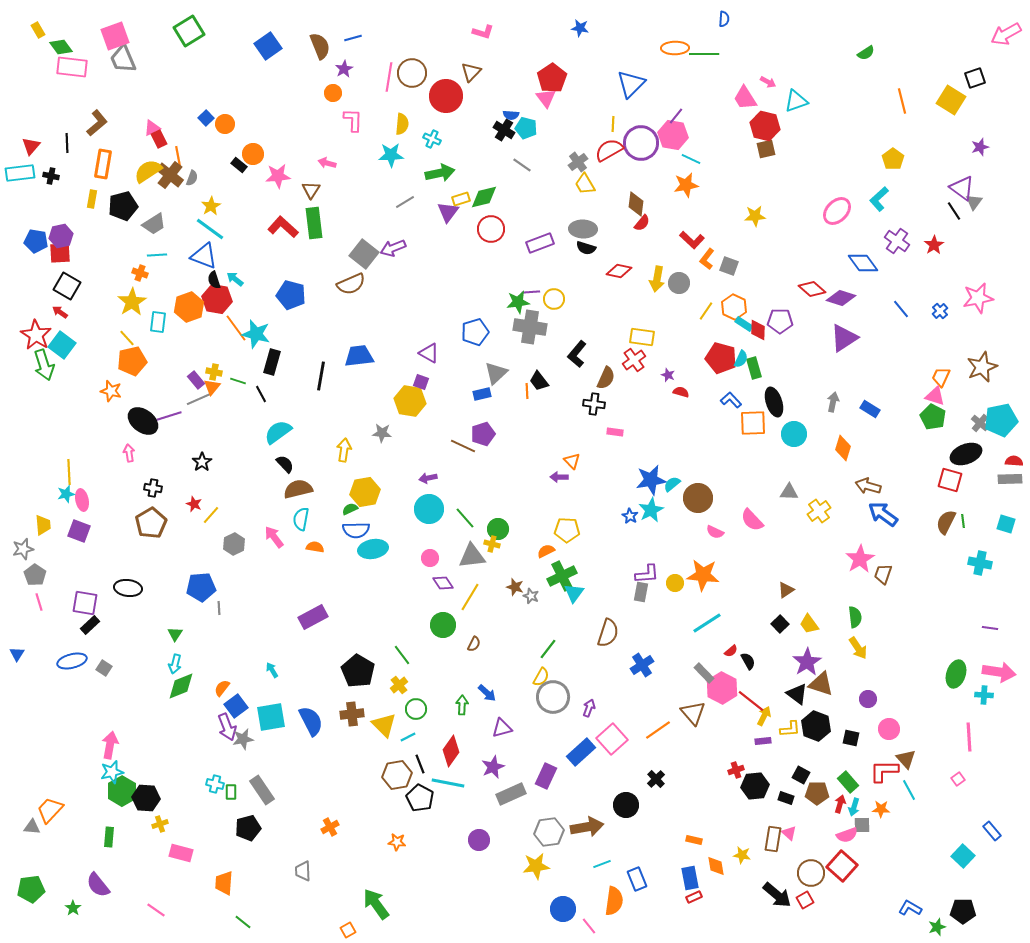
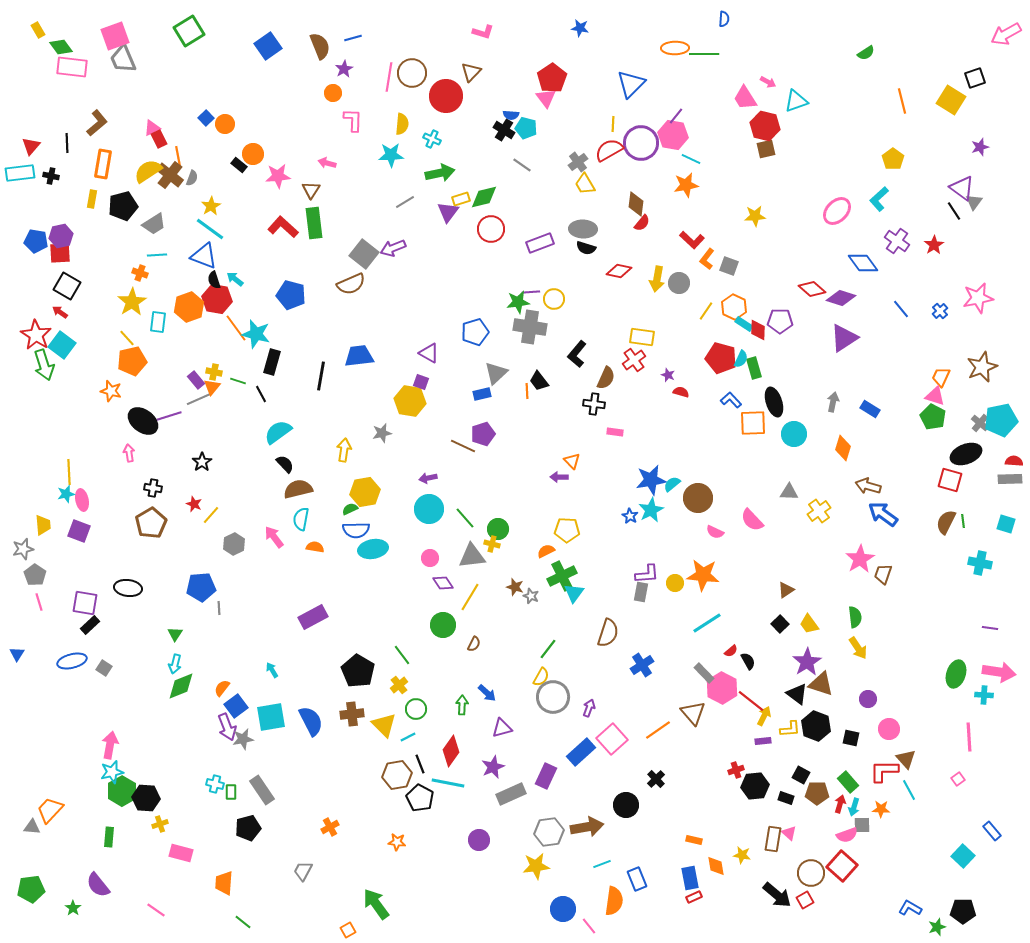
gray star at (382, 433): rotated 18 degrees counterclockwise
gray trapezoid at (303, 871): rotated 30 degrees clockwise
